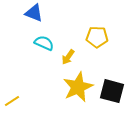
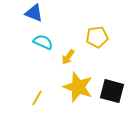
yellow pentagon: rotated 10 degrees counterclockwise
cyan semicircle: moved 1 px left, 1 px up
yellow star: rotated 28 degrees counterclockwise
yellow line: moved 25 px right, 3 px up; rotated 28 degrees counterclockwise
